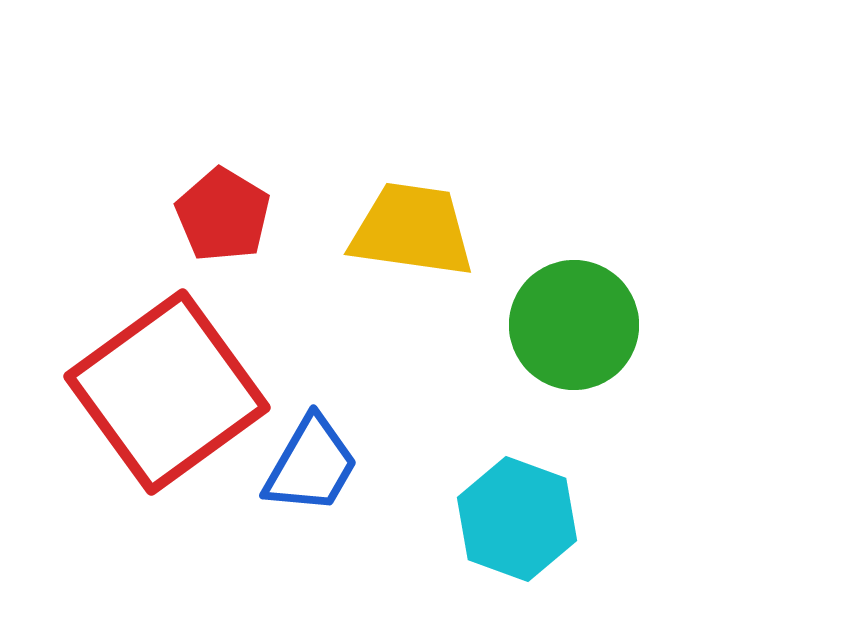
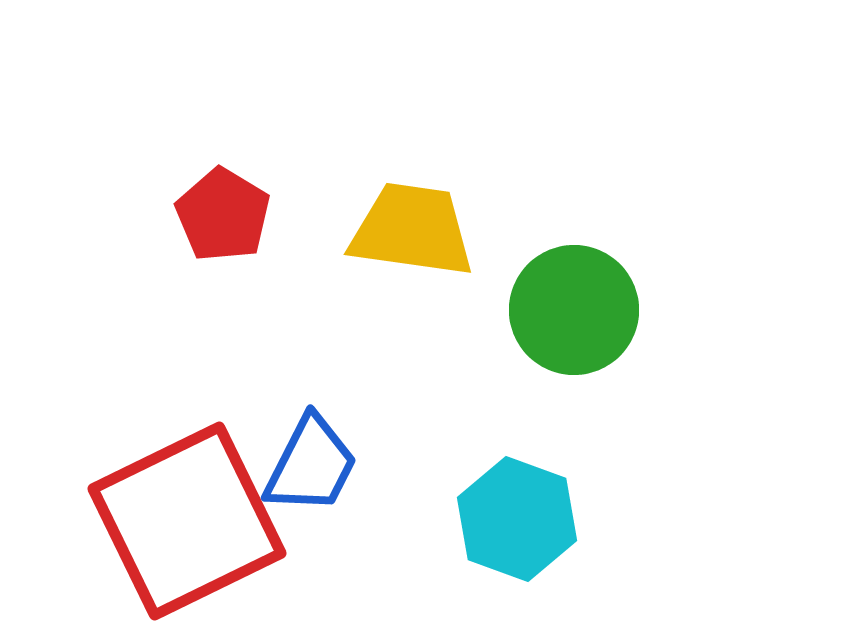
green circle: moved 15 px up
red square: moved 20 px right, 129 px down; rotated 10 degrees clockwise
blue trapezoid: rotated 3 degrees counterclockwise
